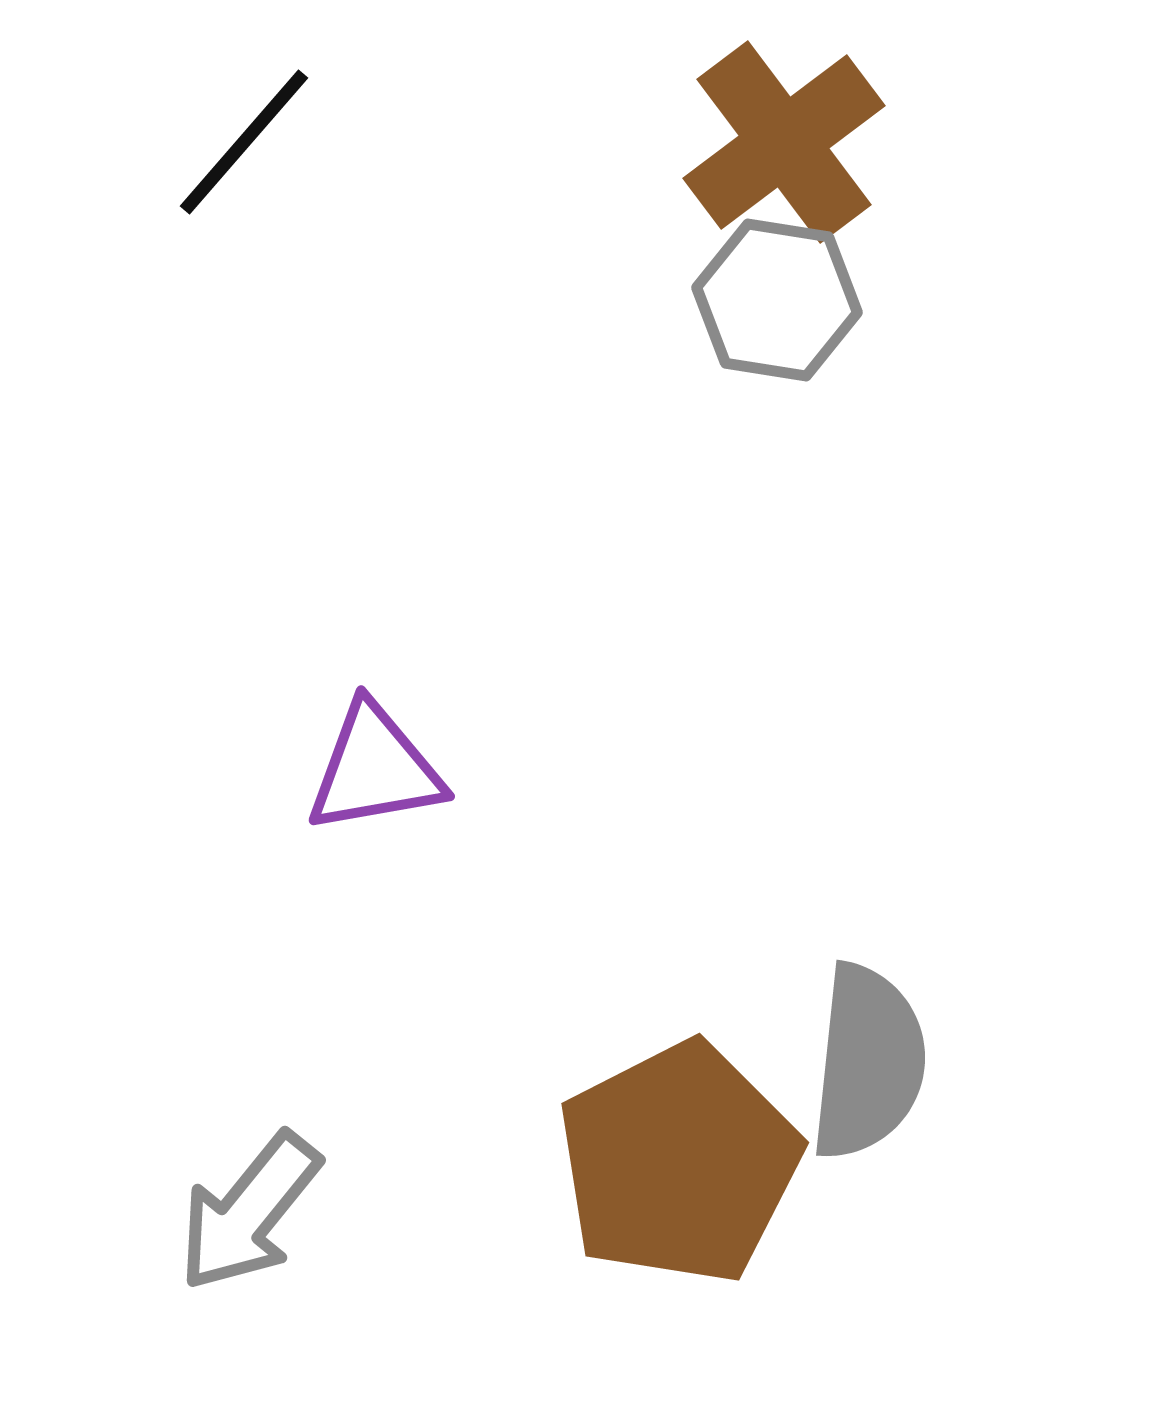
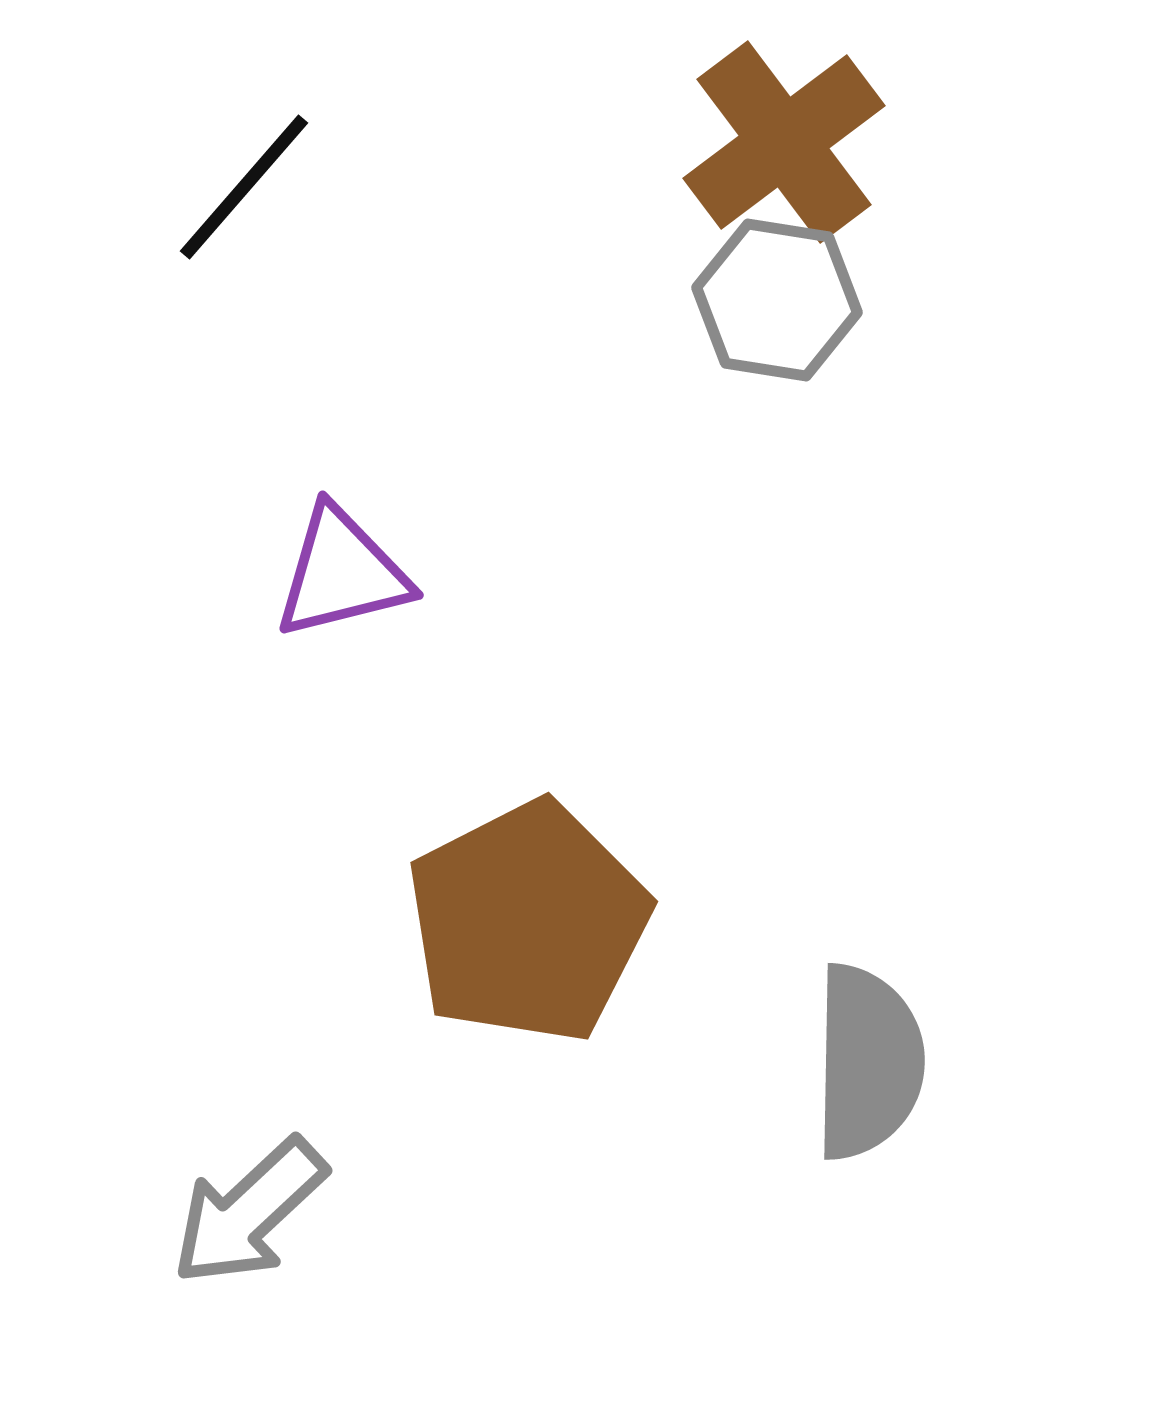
black line: moved 45 px down
purple triangle: moved 33 px left, 196 px up; rotated 4 degrees counterclockwise
gray semicircle: rotated 5 degrees counterclockwise
brown pentagon: moved 151 px left, 241 px up
gray arrow: rotated 8 degrees clockwise
